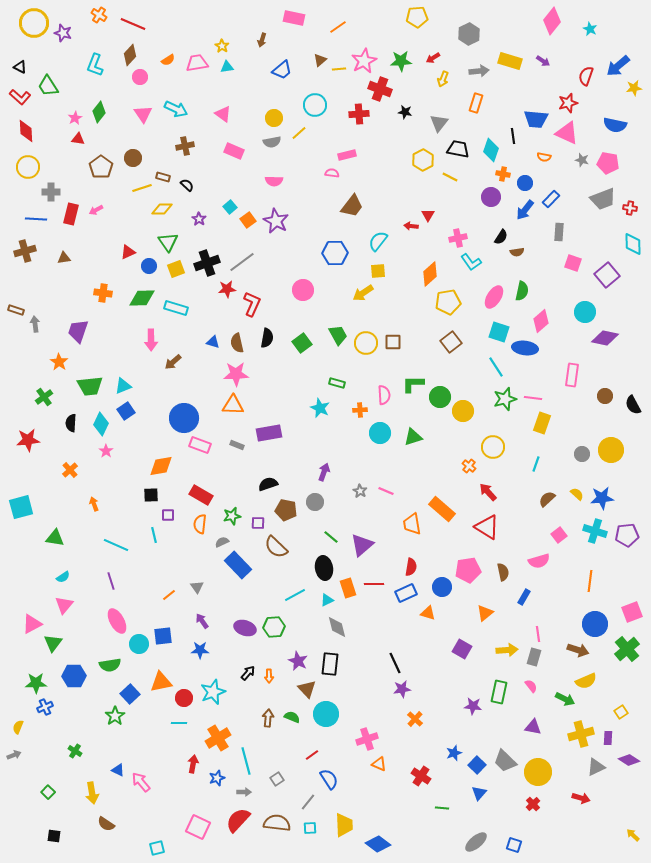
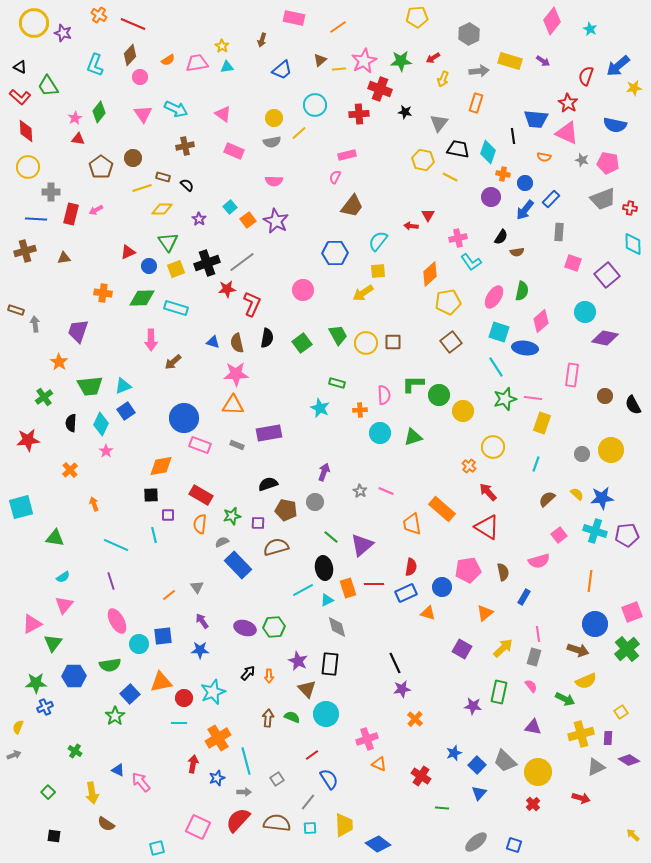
red star at (568, 103): rotated 24 degrees counterclockwise
cyan diamond at (491, 150): moved 3 px left, 2 px down
yellow hexagon at (423, 160): rotated 20 degrees counterclockwise
pink semicircle at (332, 173): moved 3 px right, 4 px down; rotated 72 degrees counterclockwise
green circle at (440, 397): moved 1 px left, 2 px up
brown semicircle at (276, 547): rotated 120 degrees clockwise
cyan line at (295, 595): moved 8 px right, 5 px up
yellow arrow at (507, 650): moved 4 px left, 2 px up; rotated 40 degrees counterclockwise
